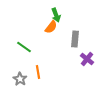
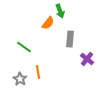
green arrow: moved 4 px right, 4 px up
orange semicircle: moved 3 px left, 4 px up
gray rectangle: moved 5 px left
